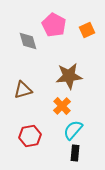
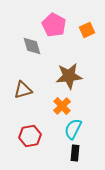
gray diamond: moved 4 px right, 5 px down
cyan semicircle: moved 1 px up; rotated 15 degrees counterclockwise
